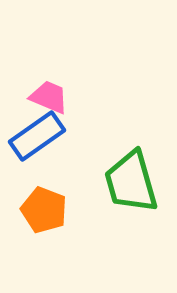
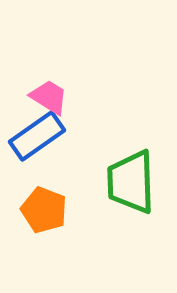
pink trapezoid: rotated 9 degrees clockwise
green trapezoid: rotated 14 degrees clockwise
